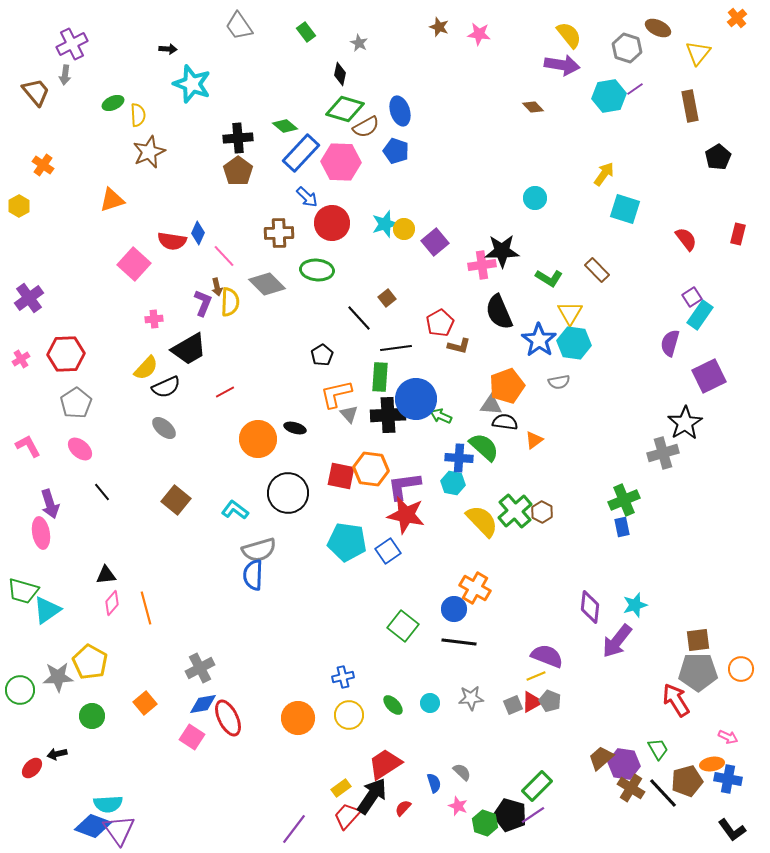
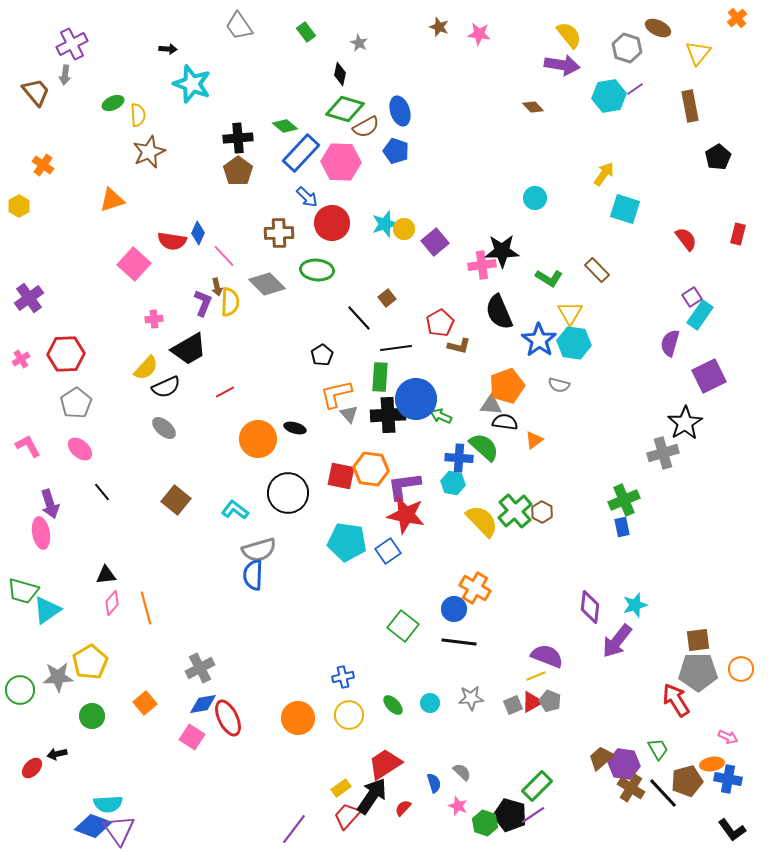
gray semicircle at (559, 382): moved 3 px down; rotated 25 degrees clockwise
yellow pentagon at (90, 662): rotated 12 degrees clockwise
